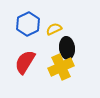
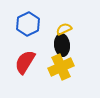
yellow semicircle: moved 10 px right
black ellipse: moved 5 px left, 3 px up
